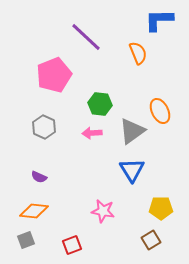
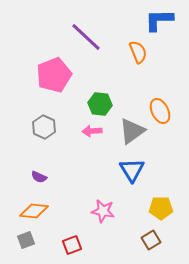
orange semicircle: moved 1 px up
pink arrow: moved 2 px up
